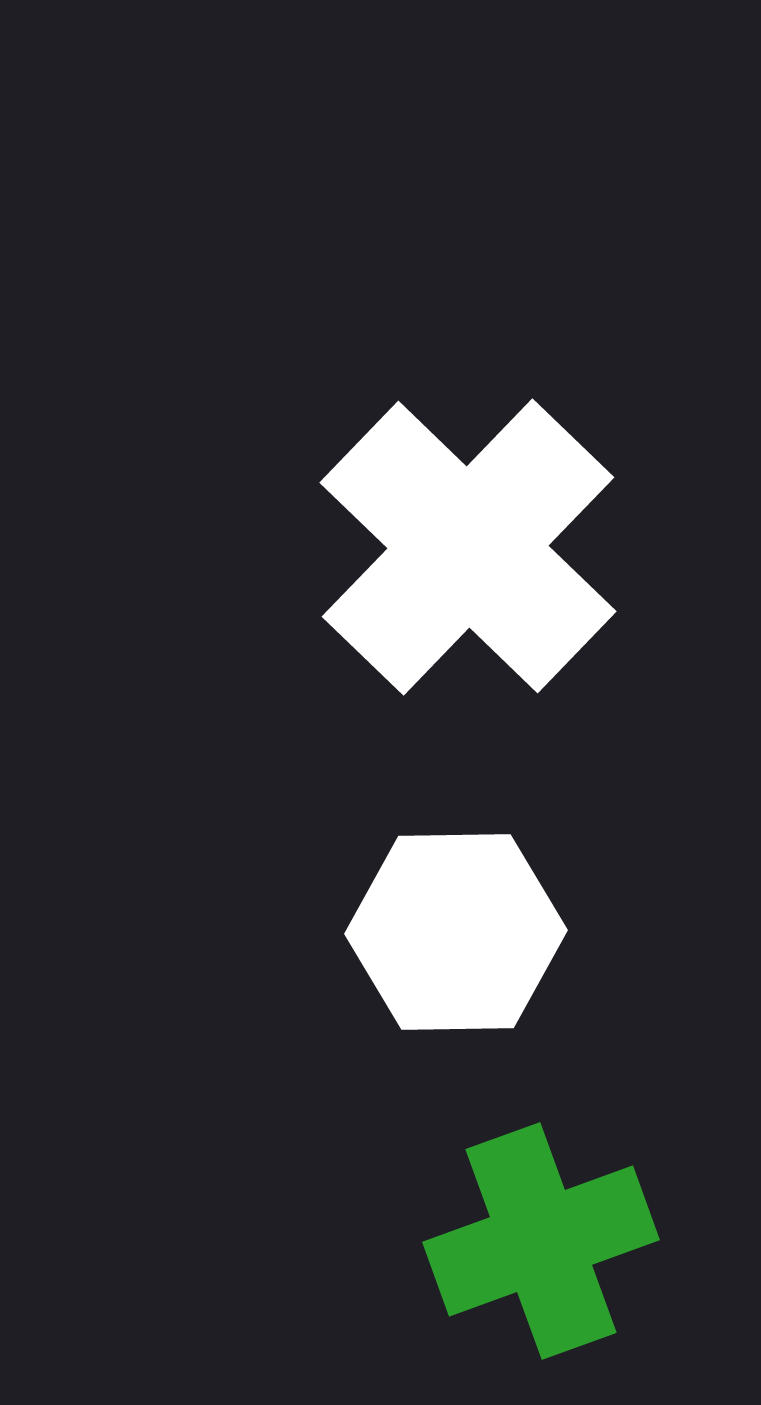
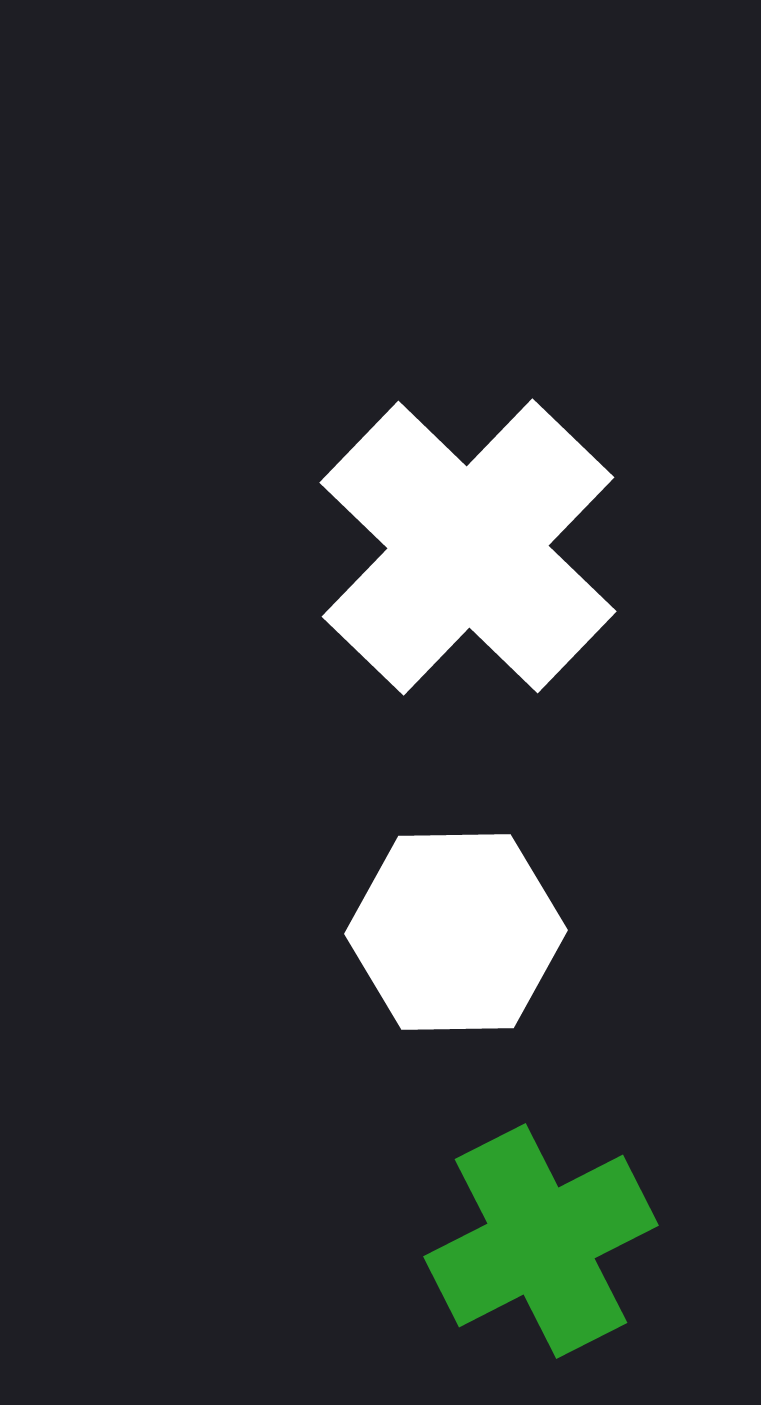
green cross: rotated 7 degrees counterclockwise
